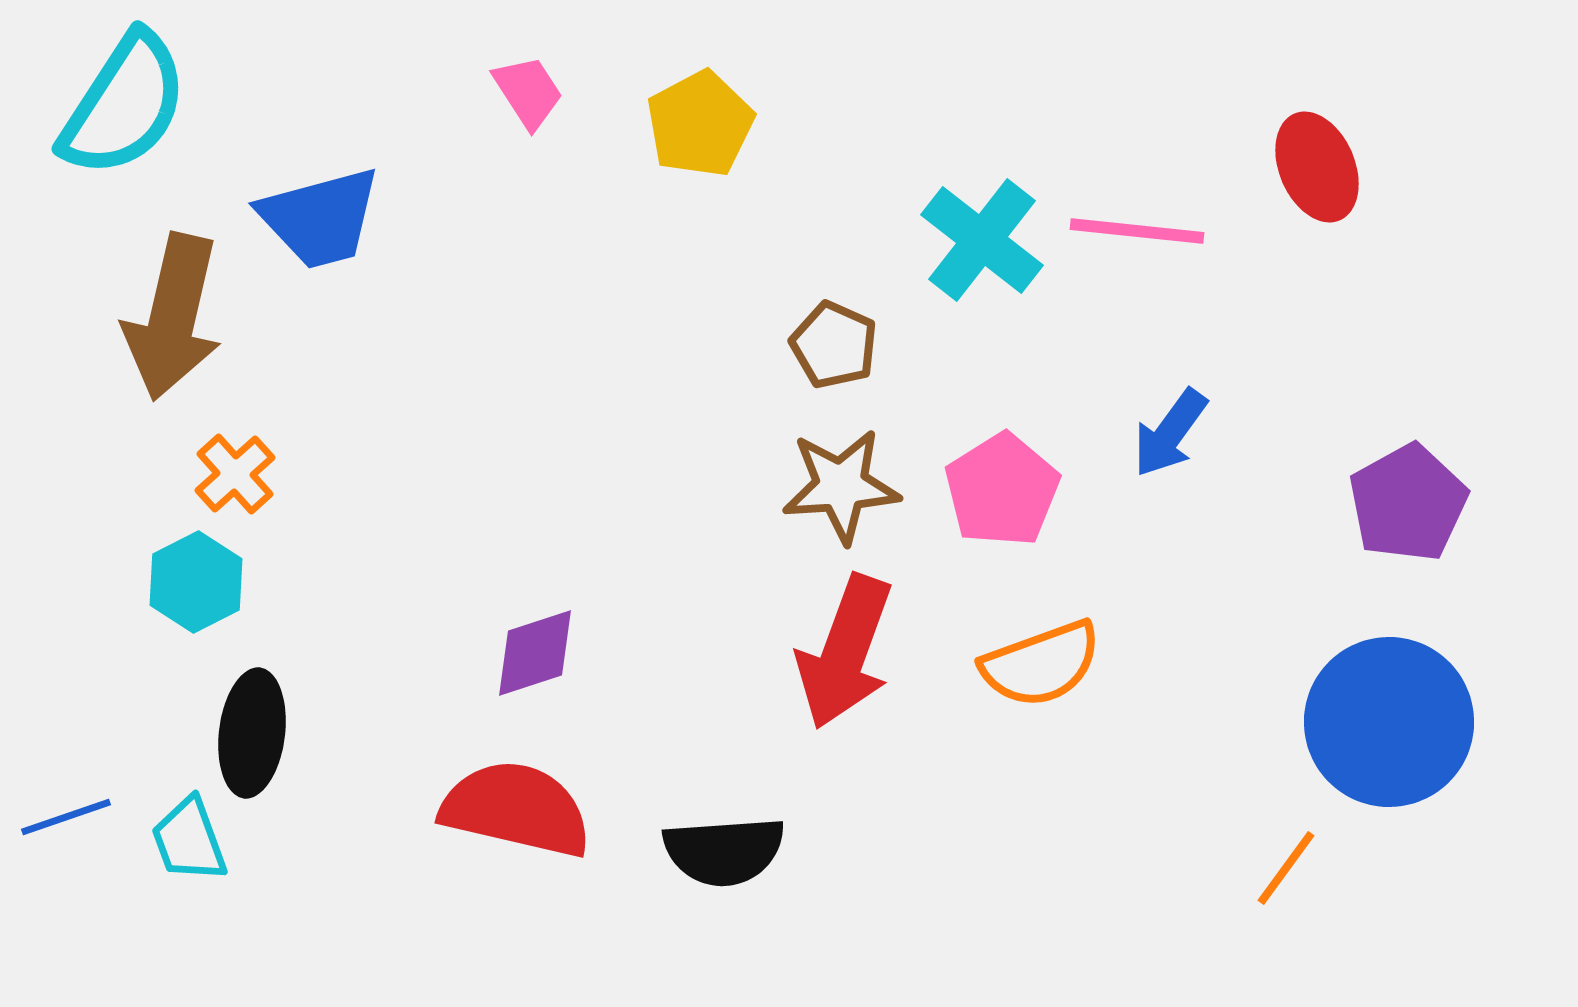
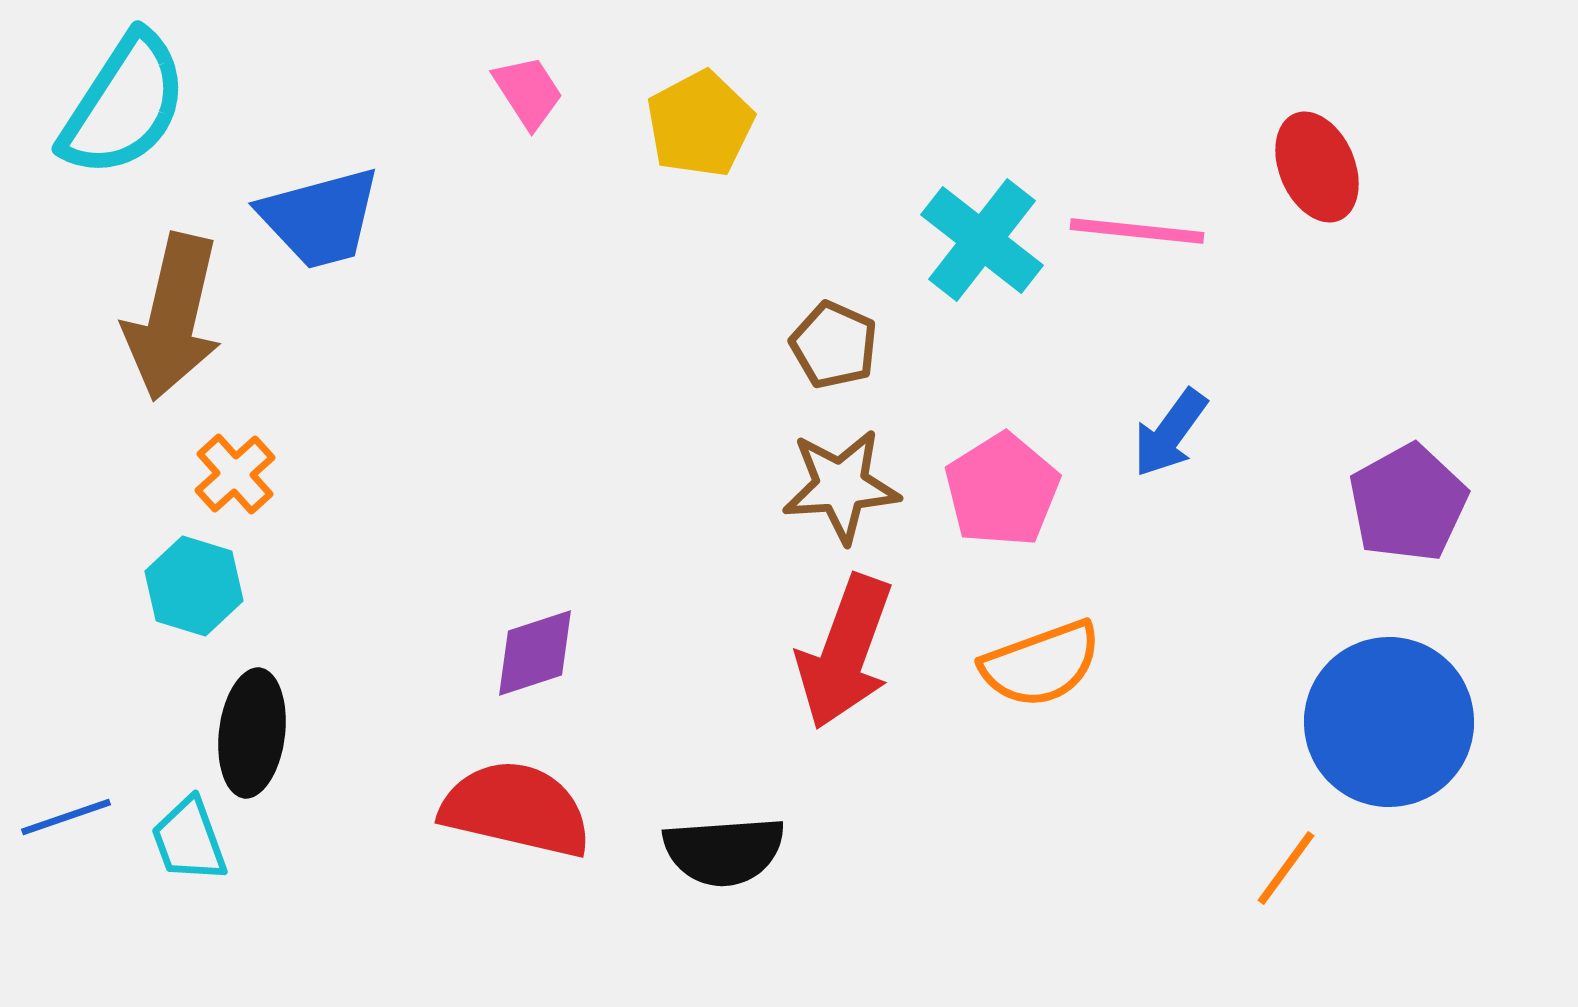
cyan hexagon: moved 2 px left, 4 px down; rotated 16 degrees counterclockwise
